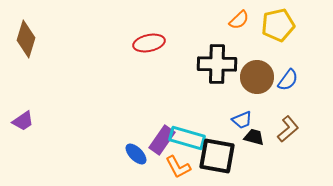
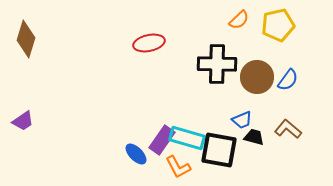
brown L-shape: rotated 100 degrees counterclockwise
black square: moved 2 px right, 6 px up
